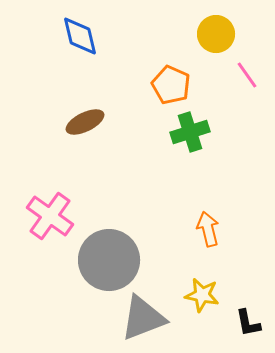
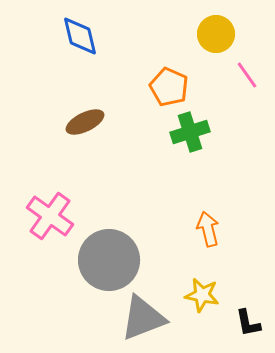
orange pentagon: moved 2 px left, 2 px down
